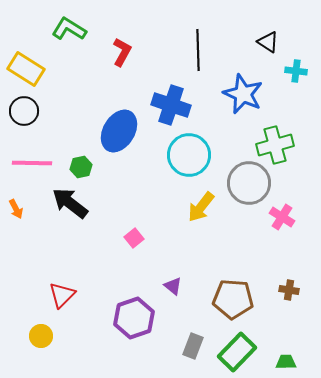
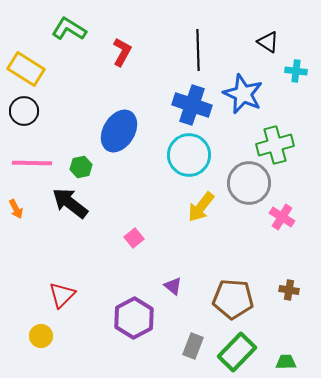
blue cross: moved 21 px right
purple hexagon: rotated 9 degrees counterclockwise
